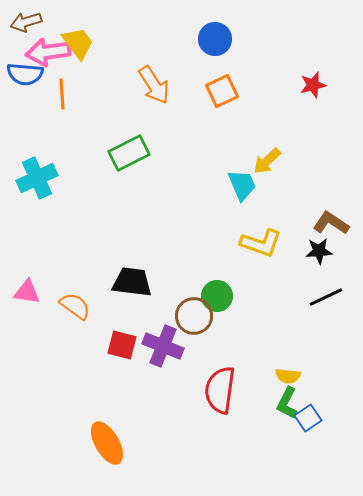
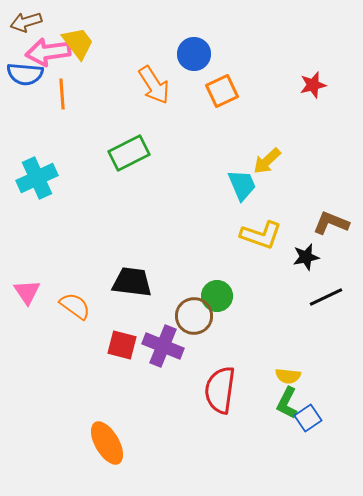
blue circle: moved 21 px left, 15 px down
brown L-shape: rotated 12 degrees counterclockwise
yellow L-shape: moved 8 px up
black star: moved 13 px left, 6 px down; rotated 8 degrees counterclockwise
pink triangle: rotated 48 degrees clockwise
